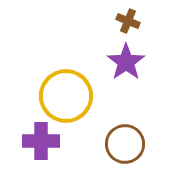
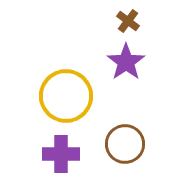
brown cross: rotated 15 degrees clockwise
purple cross: moved 20 px right, 13 px down
